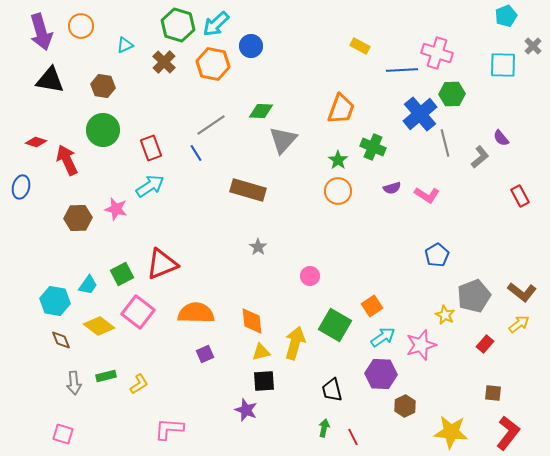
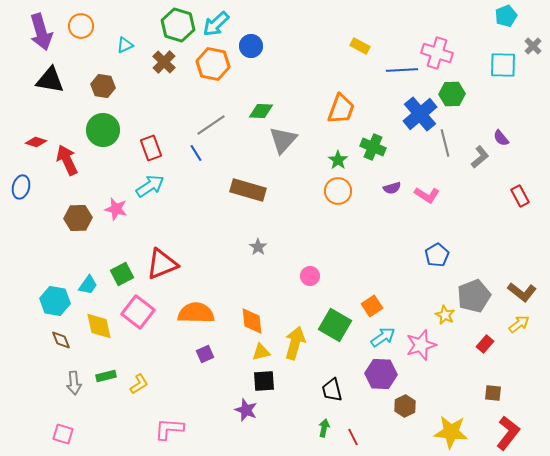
yellow diamond at (99, 326): rotated 40 degrees clockwise
